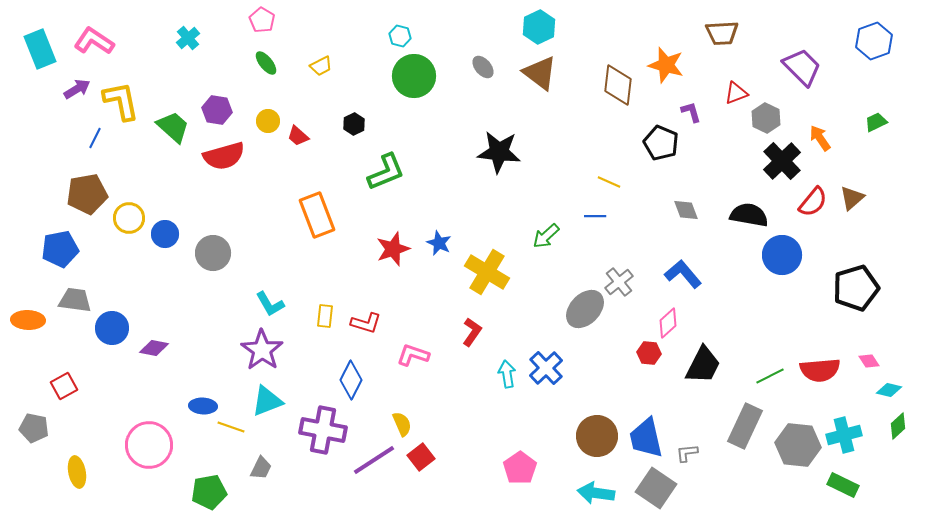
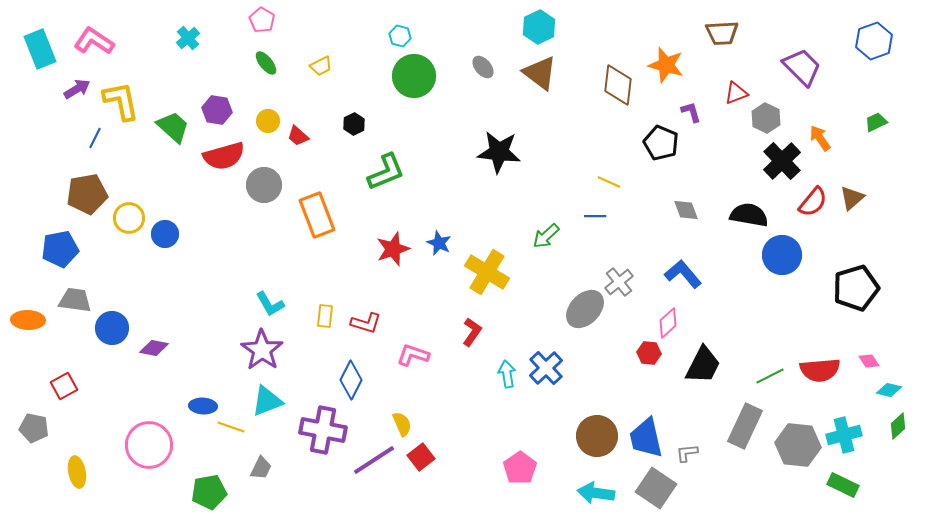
gray circle at (213, 253): moved 51 px right, 68 px up
